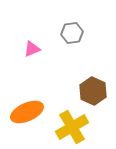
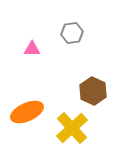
pink triangle: rotated 24 degrees clockwise
yellow cross: moved 1 px down; rotated 12 degrees counterclockwise
